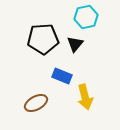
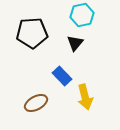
cyan hexagon: moved 4 px left, 2 px up
black pentagon: moved 11 px left, 6 px up
black triangle: moved 1 px up
blue rectangle: rotated 24 degrees clockwise
